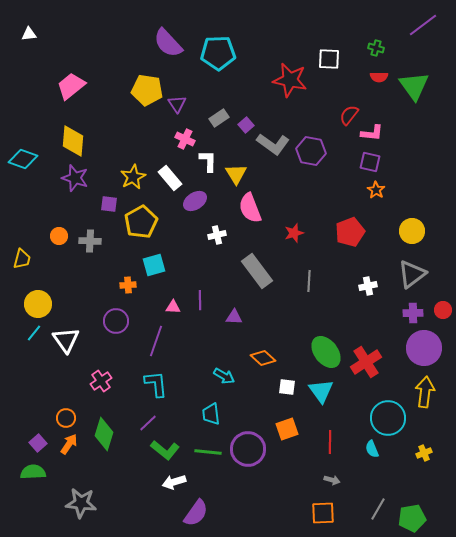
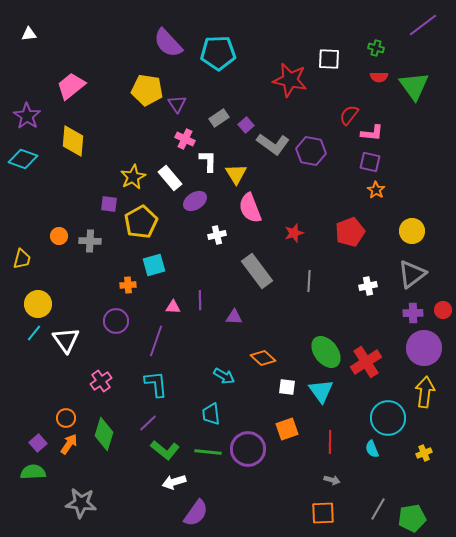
purple star at (75, 178): moved 48 px left, 62 px up; rotated 16 degrees clockwise
